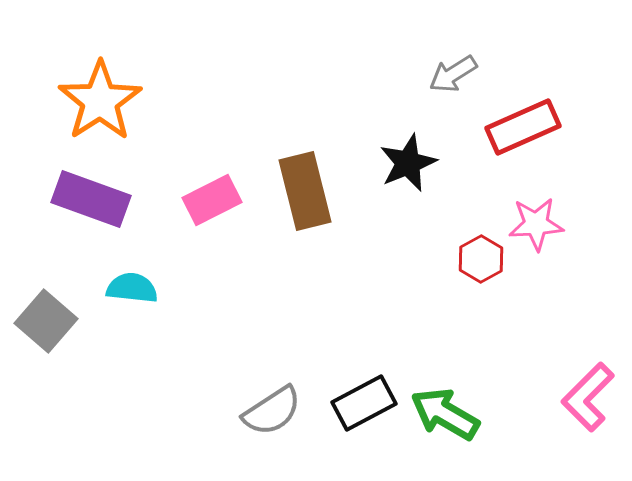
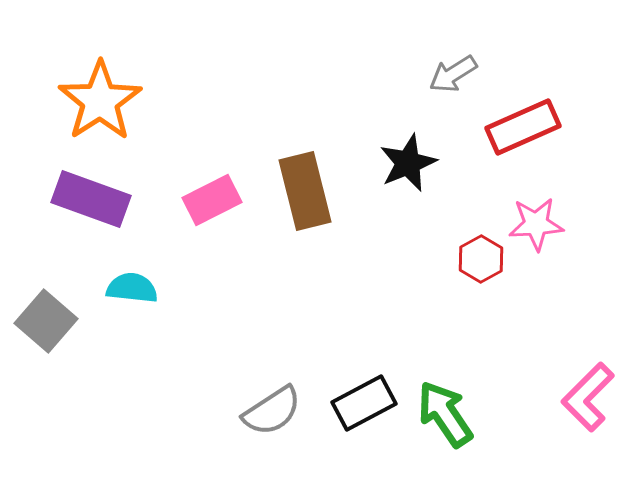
green arrow: rotated 26 degrees clockwise
